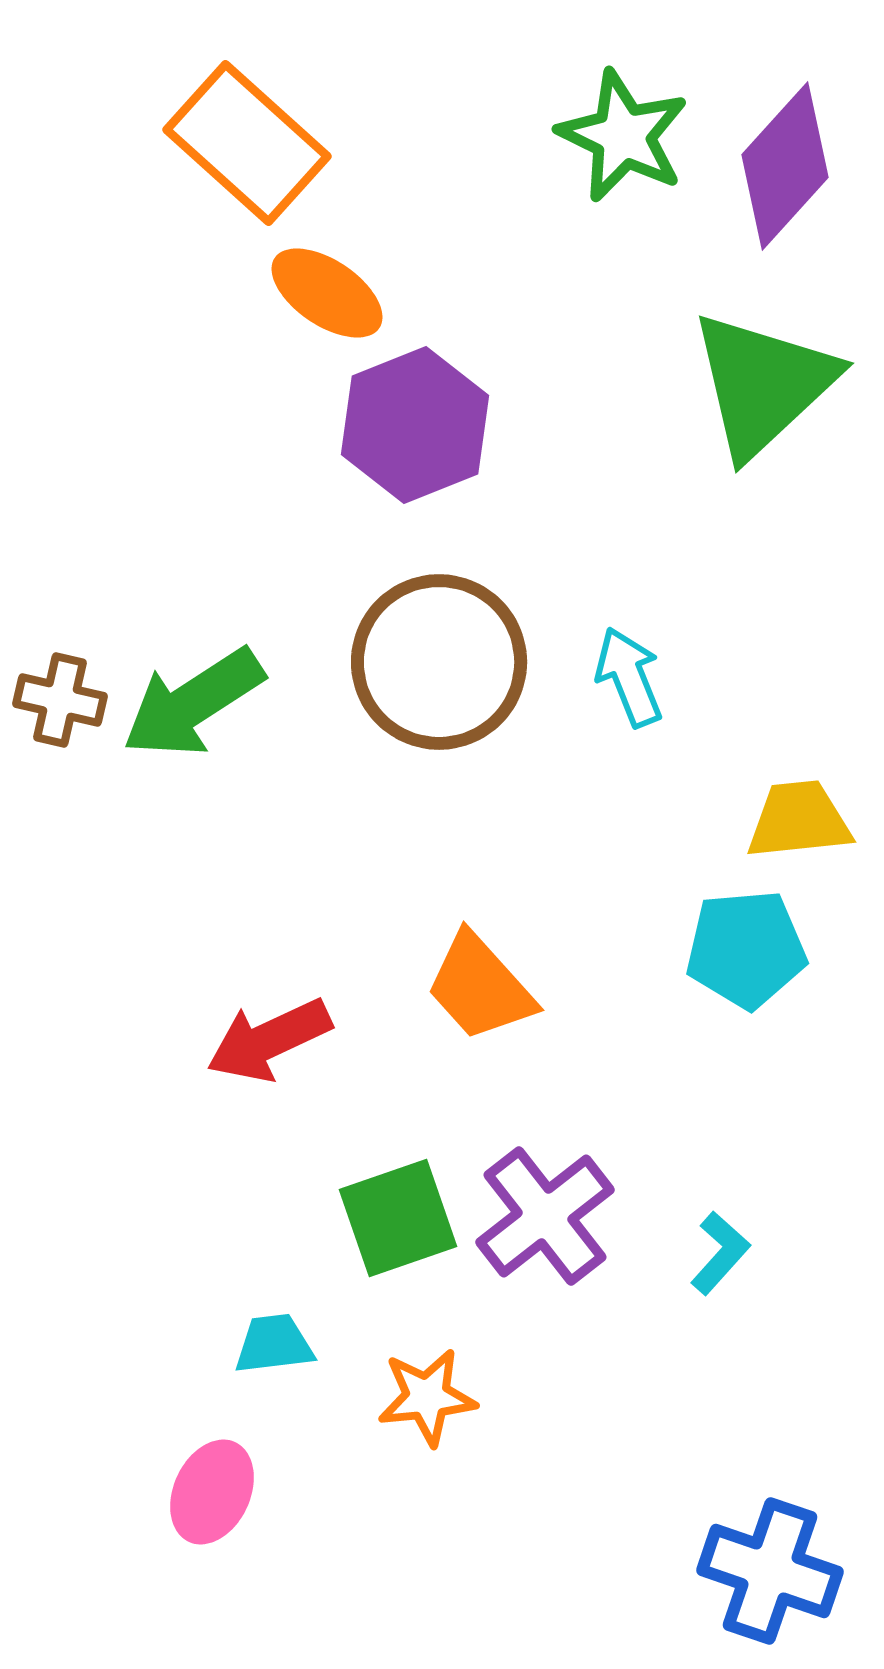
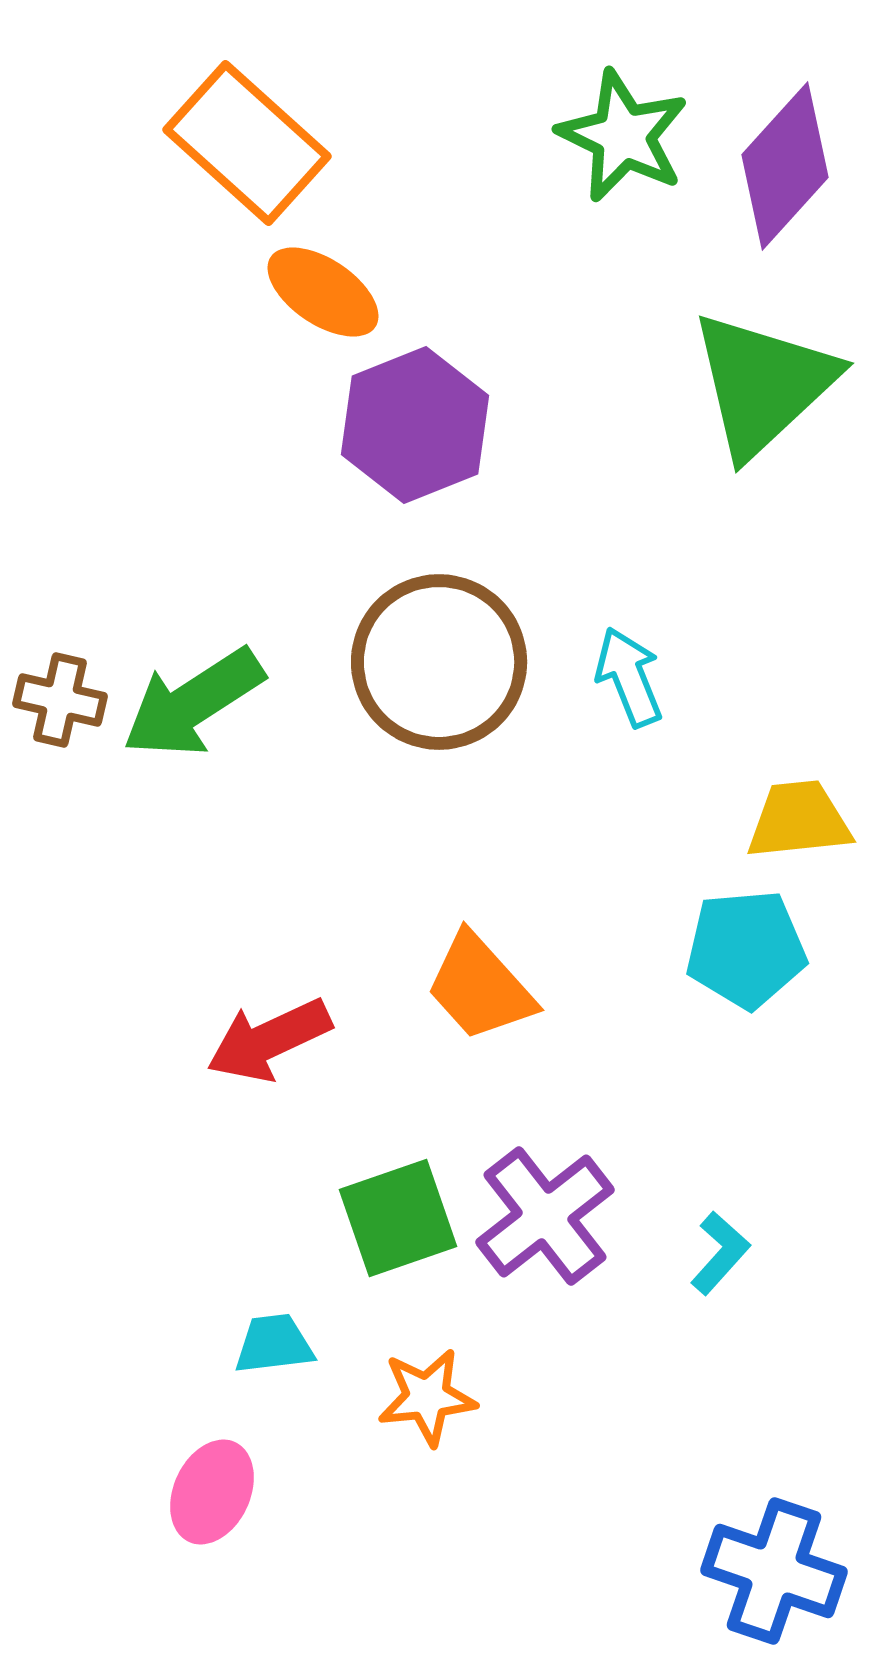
orange ellipse: moved 4 px left, 1 px up
blue cross: moved 4 px right
